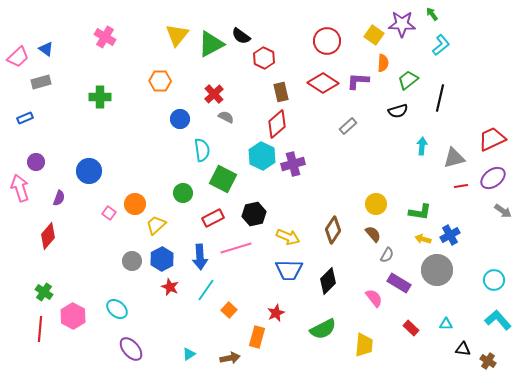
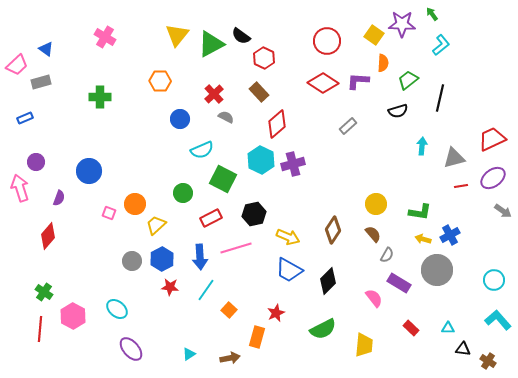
pink trapezoid at (18, 57): moved 1 px left, 8 px down
brown rectangle at (281, 92): moved 22 px left; rotated 30 degrees counterclockwise
cyan semicircle at (202, 150): rotated 75 degrees clockwise
cyan hexagon at (262, 156): moved 1 px left, 4 px down
pink square at (109, 213): rotated 16 degrees counterclockwise
red rectangle at (213, 218): moved 2 px left
blue trapezoid at (289, 270): rotated 28 degrees clockwise
red star at (170, 287): rotated 18 degrees counterclockwise
cyan triangle at (446, 324): moved 2 px right, 4 px down
